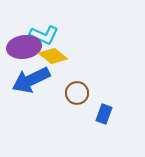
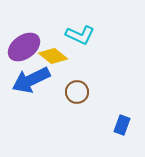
cyan L-shape: moved 36 px right
purple ellipse: rotated 28 degrees counterclockwise
brown circle: moved 1 px up
blue rectangle: moved 18 px right, 11 px down
